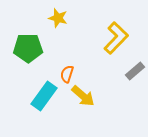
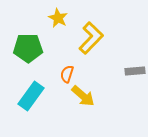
yellow star: rotated 12 degrees clockwise
yellow L-shape: moved 25 px left
gray rectangle: rotated 36 degrees clockwise
cyan rectangle: moved 13 px left
